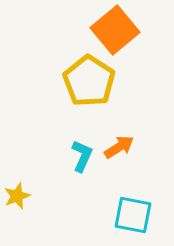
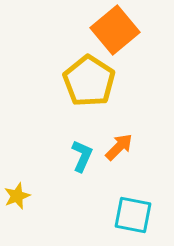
orange arrow: rotated 12 degrees counterclockwise
